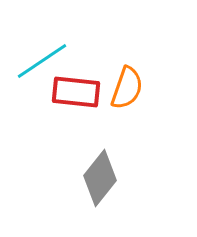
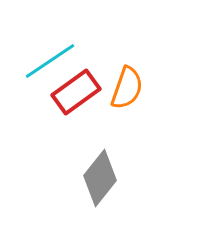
cyan line: moved 8 px right
red rectangle: rotated 42 degrees counterclockwise
